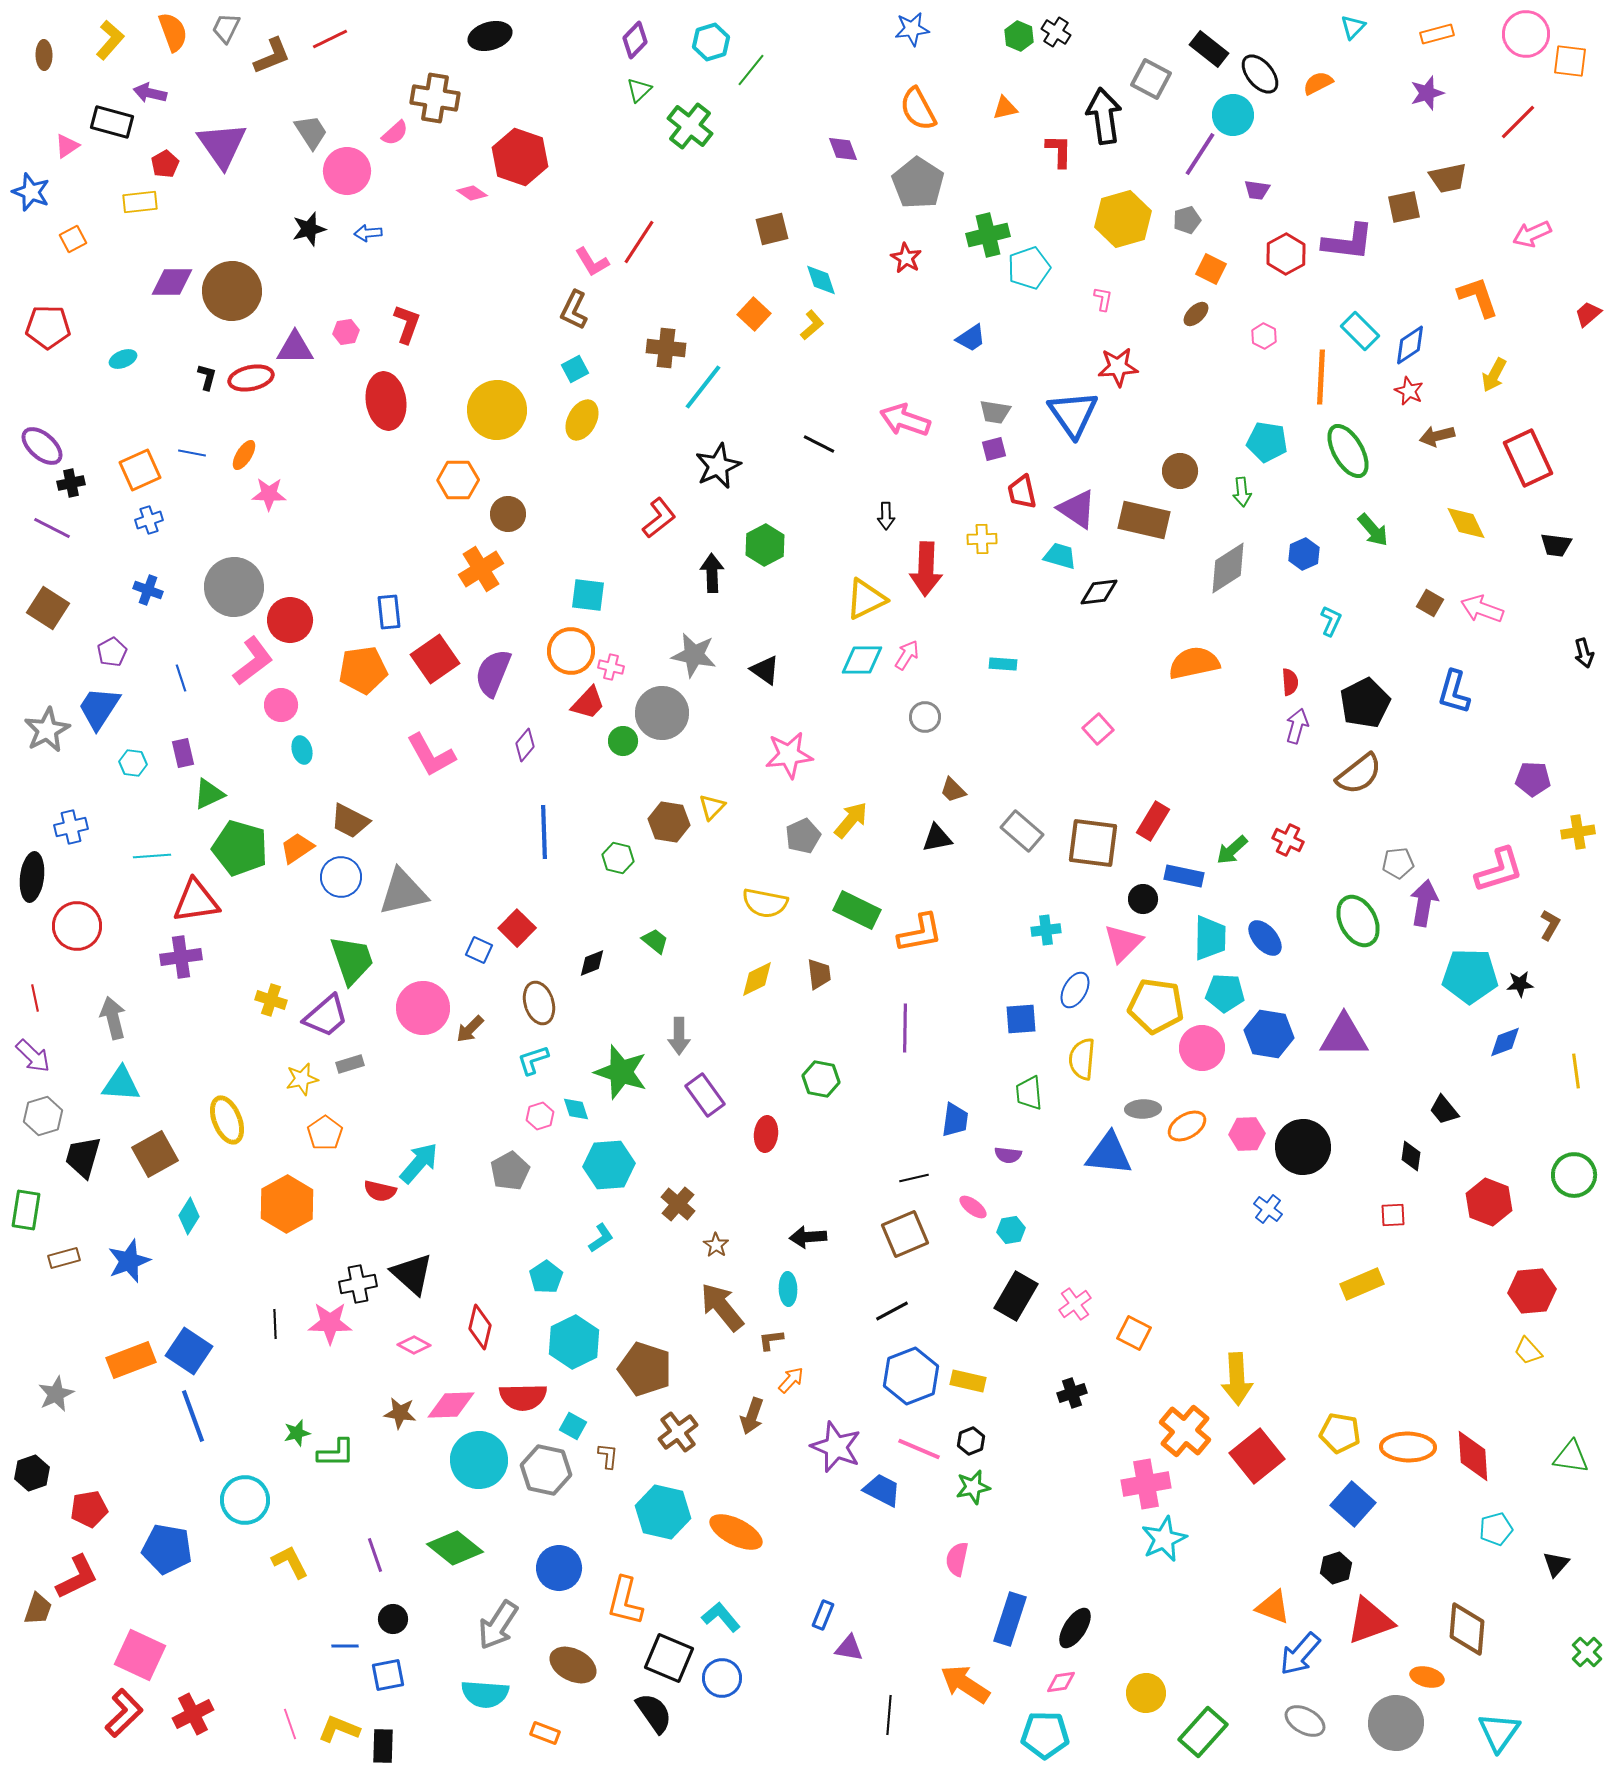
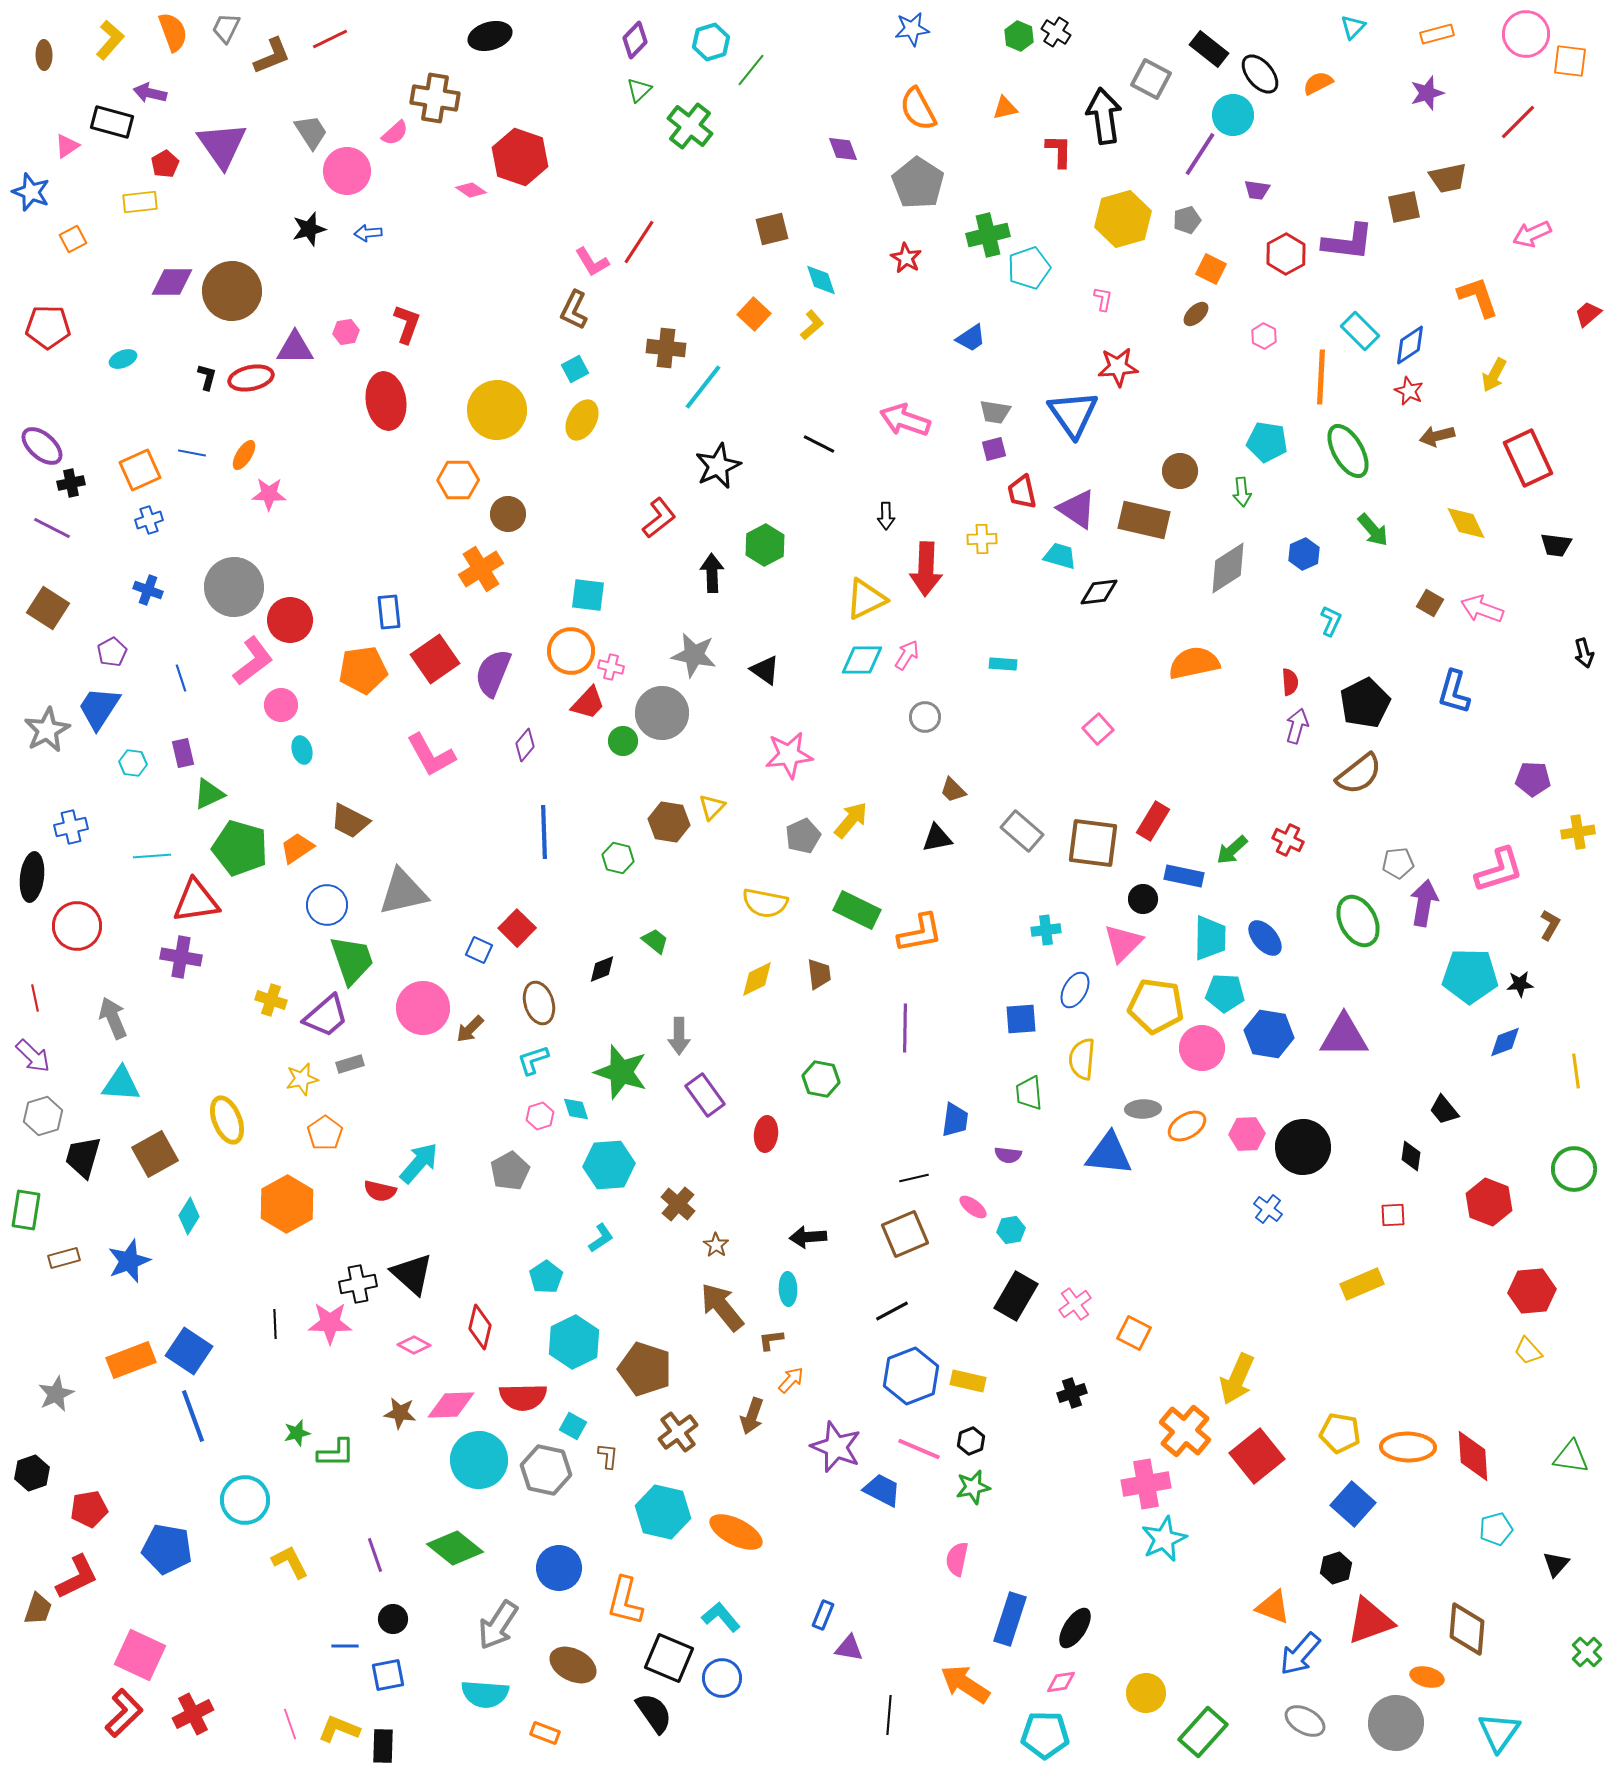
pink diamond at (472, 193): moved 1 px left, 3 px up
blue circle at (341, 877): moved 14 px left, 28 px down
purple cross at (181, 957): rotated 18 degrees clockwise
black diamond at (592, 963): moved 10 px right, 6 px down
gray arrow at (113, 1018): rotated 9 degrees counterclockwise
green circle at (1574, 1175): moved 6 px up
yellow arrow at (1237, 1379): rotated 27 degrees clockwise
